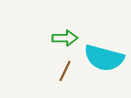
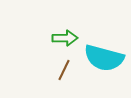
brown line: moved 1 px left, 1 px up
